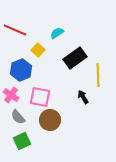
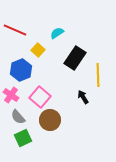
black rectangle: rotated 20 degrees counterclockwise
pink square: rotated 30 degrees clockwise
green square: moved 1 px right, 3 px up
